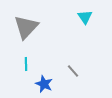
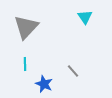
cyan line: moved 1 px left
